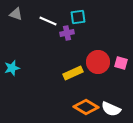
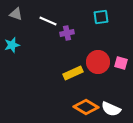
cyan square: moved 23 px right
cyan star: moved 23 px up
